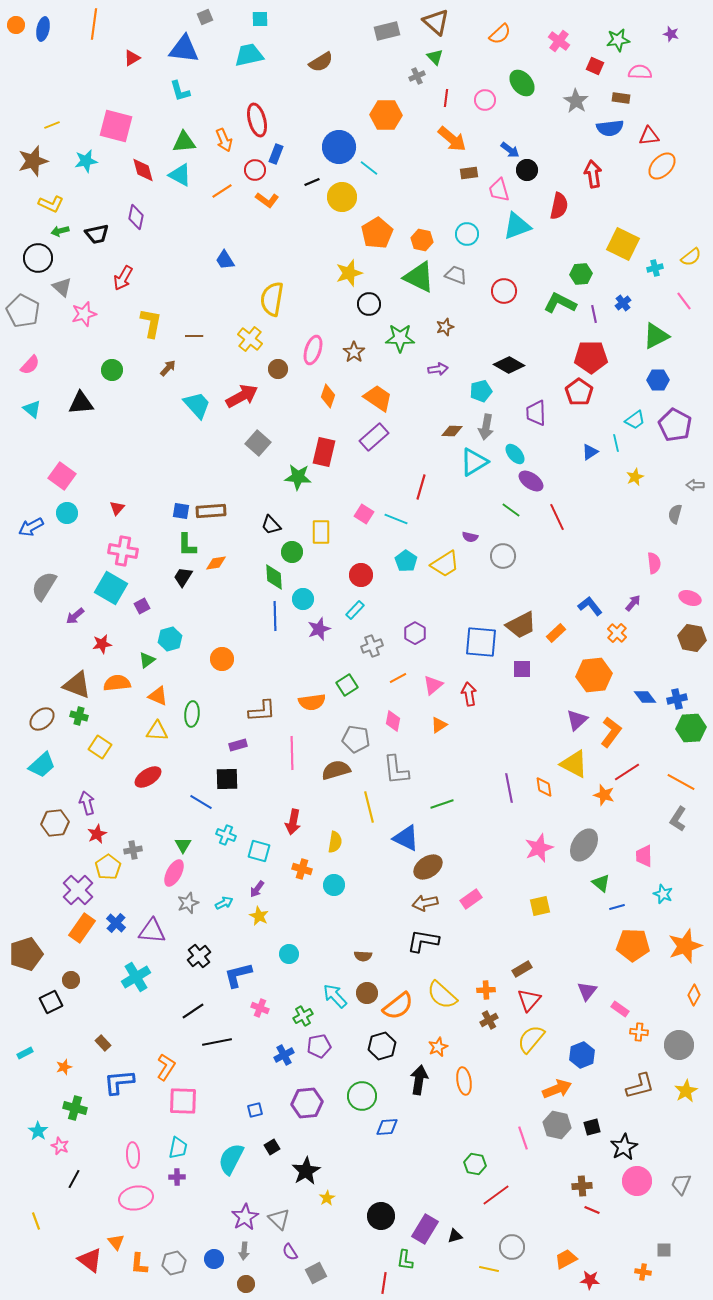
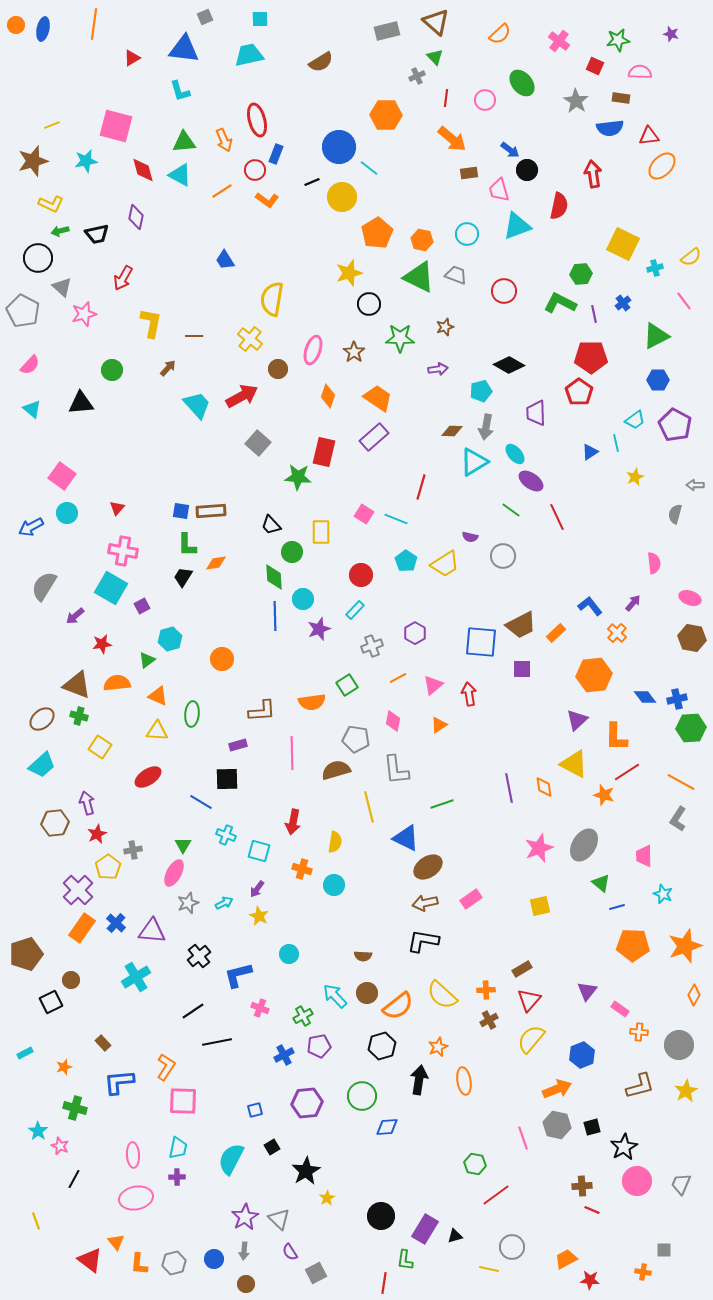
orange L-shape at (611, 732): moved 5 px right, 5 px down; rotated 144 degrees clockwise
